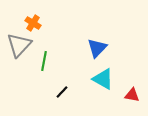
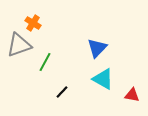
gray triangle: rotated 28 degrees clockwise
green line: moved 1 px right, 1 px down; rotated 18 degrees clockwise
